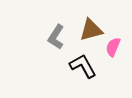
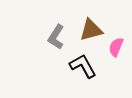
pink semicircle: moved 3 px right
